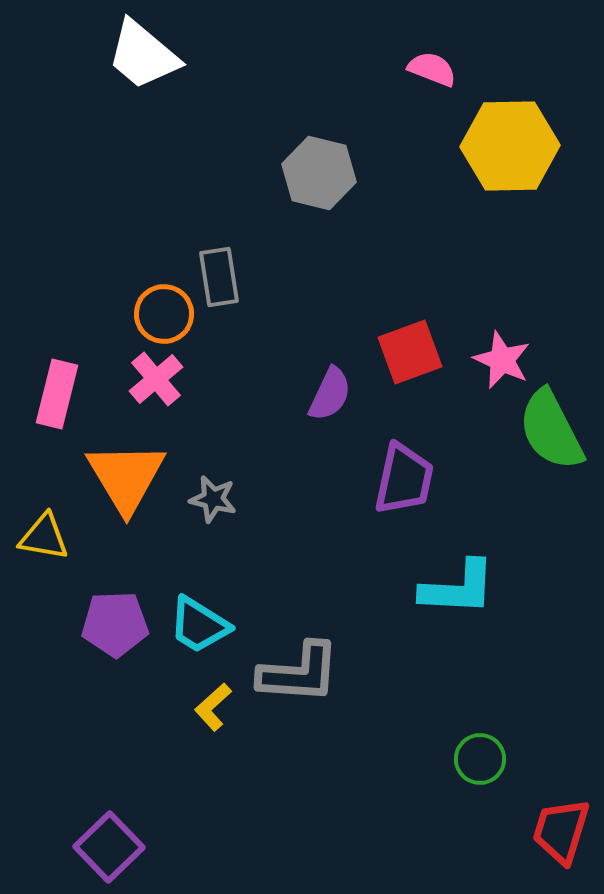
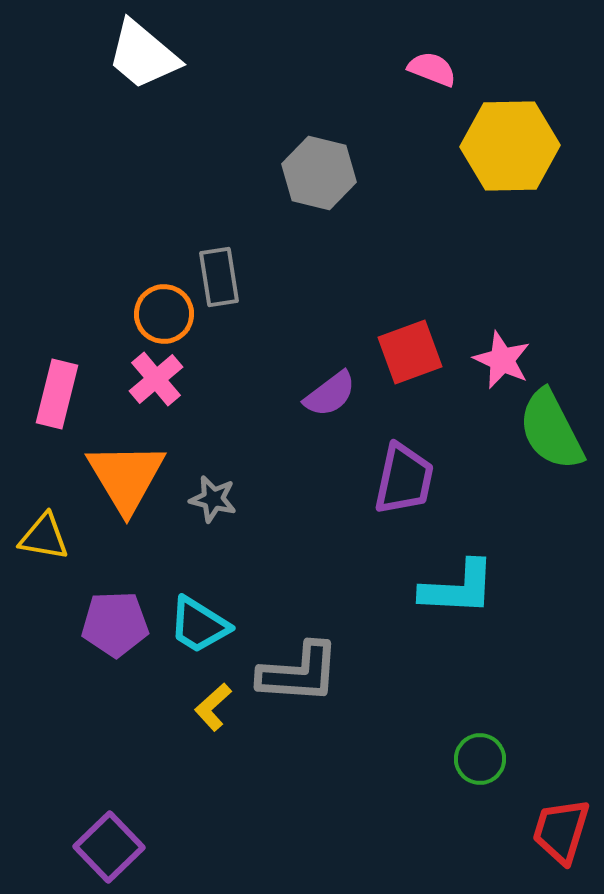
purple semicircle: rotated 28 degrees clockwise
